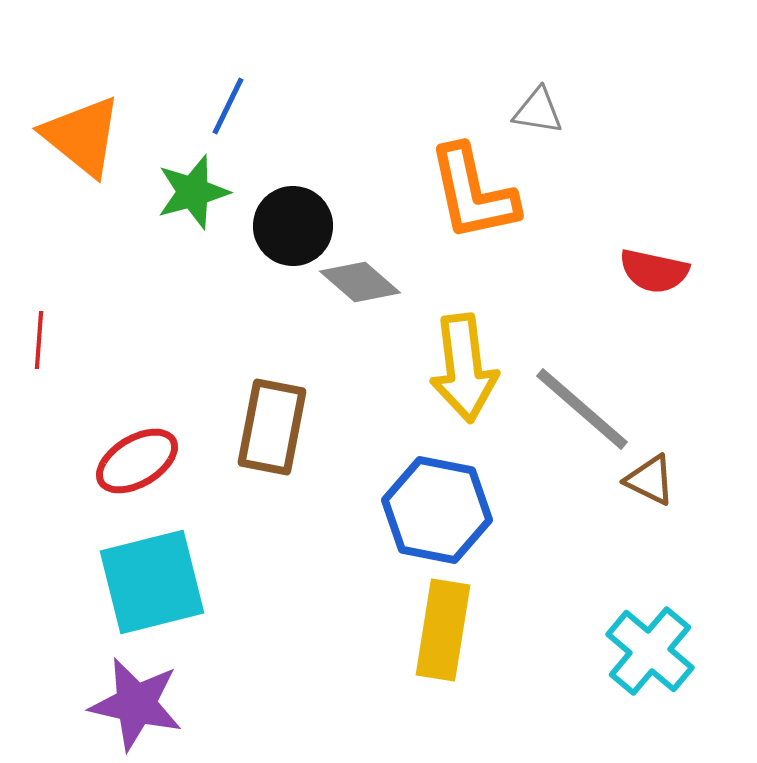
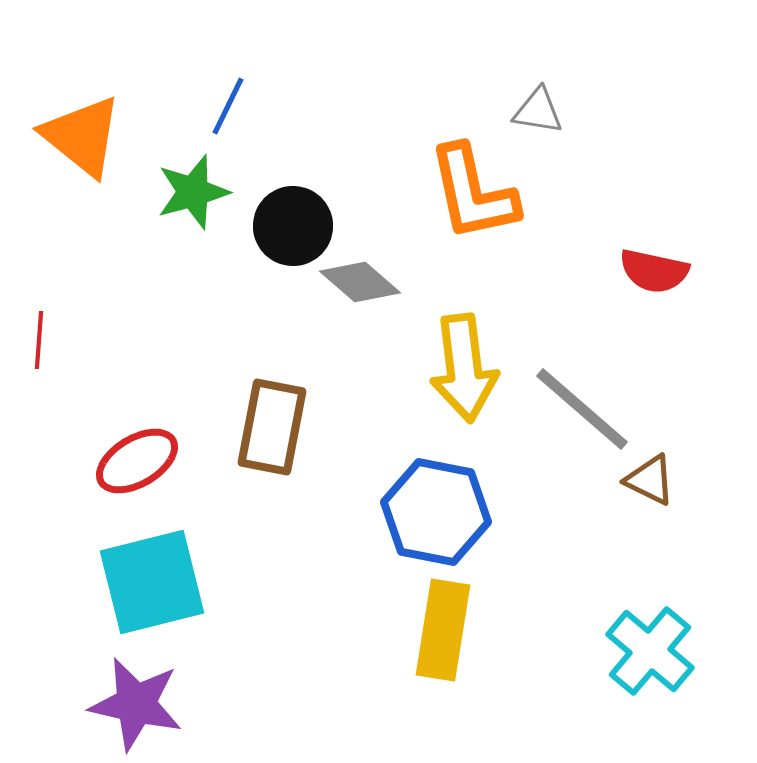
blue hexagon: moved 1 px left, 2 px down
